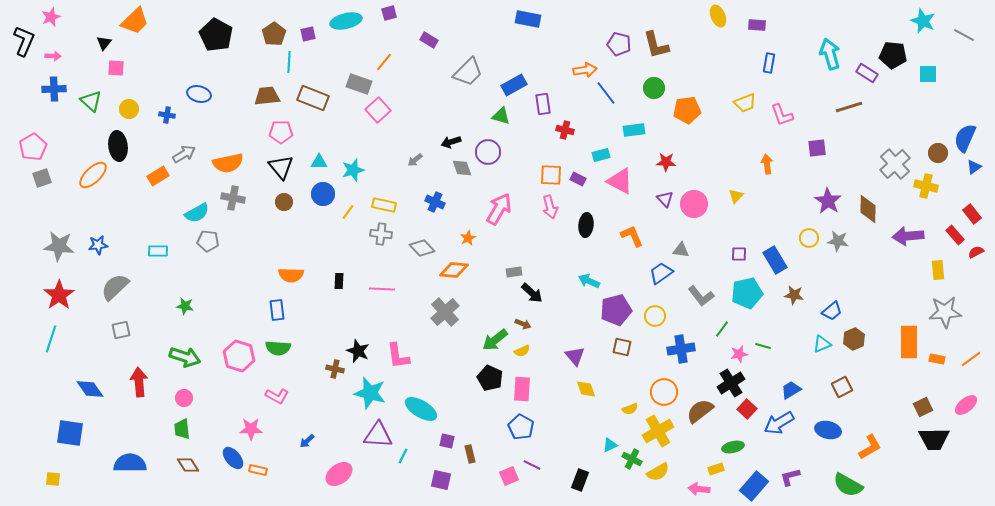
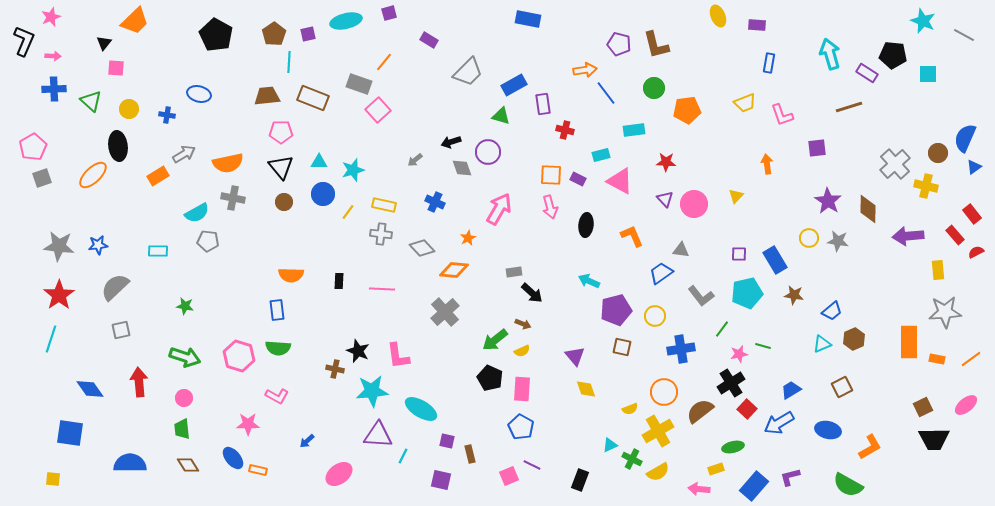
cyan star at (370, 393): moved 2 px right, 2 px up; rotated 20 degrees counterclockwise
pink star at (251, 429): moved 3 px left, 5 px up
